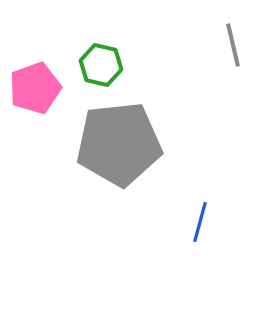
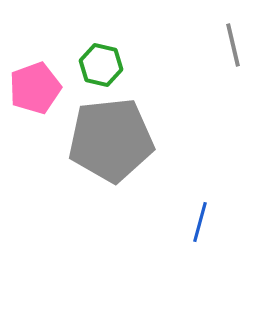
gray pentagon: moved 8 px left, 4 px up
